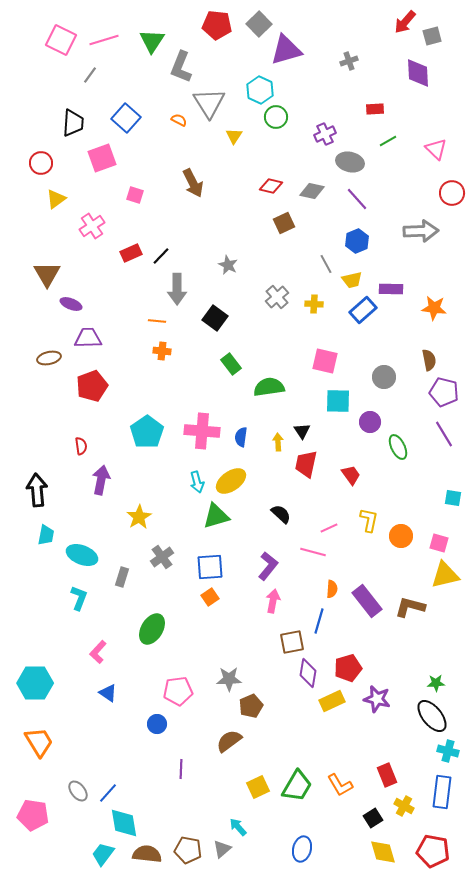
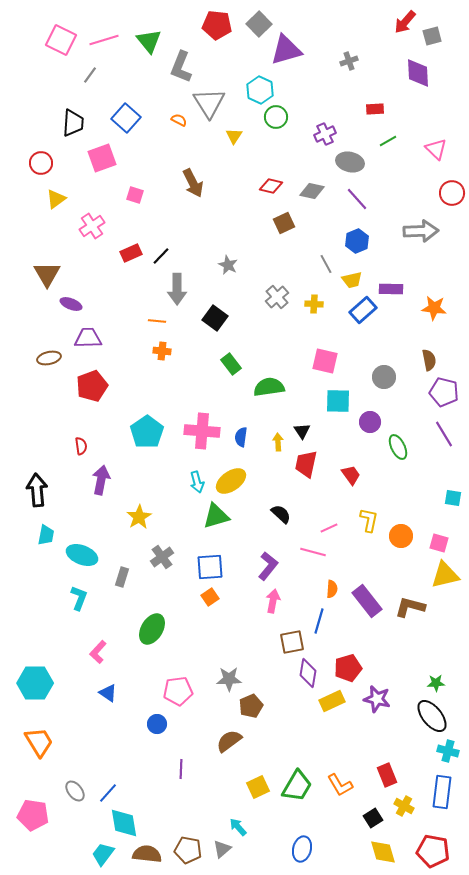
green triangle at (152, 41): moved 3 px left; rotated 12 degrees counterclockwise
gray ellipse at (78, 791): moved 3 px left
